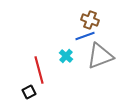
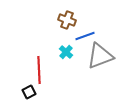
brown cross: moved 23 px left
cyan cross: moved 4 px up
red line: rotated 12 degrees clockwise
